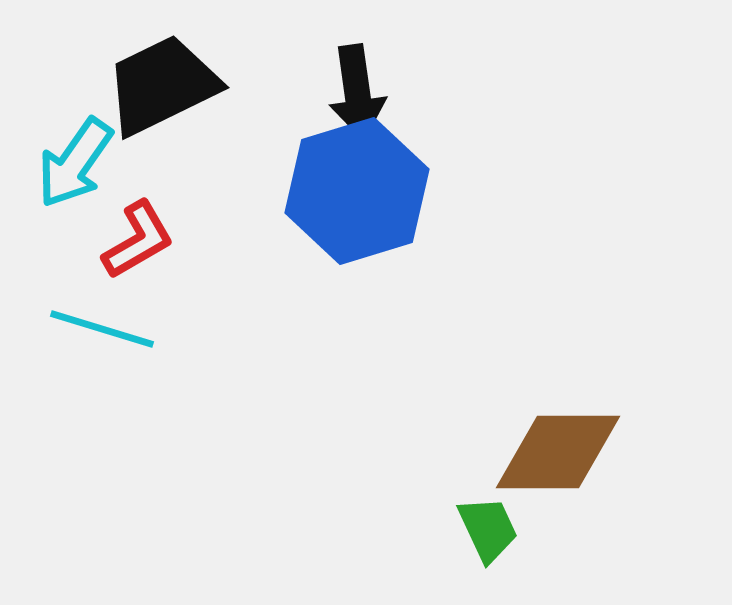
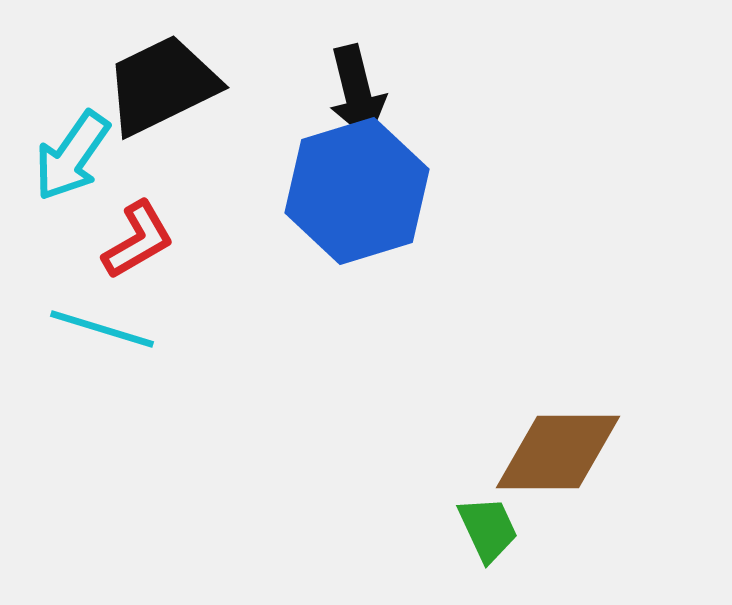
black arrow: rotated 6 degrees counterclockwise
cyan arrow: moved 3 px left, 7 px up
